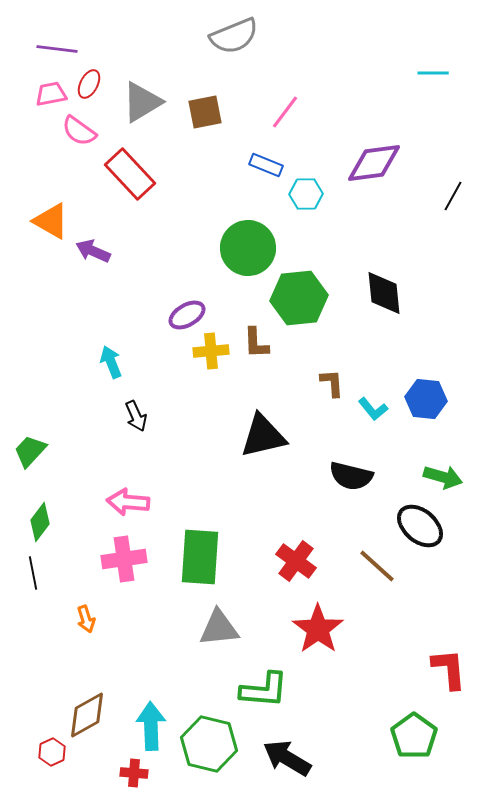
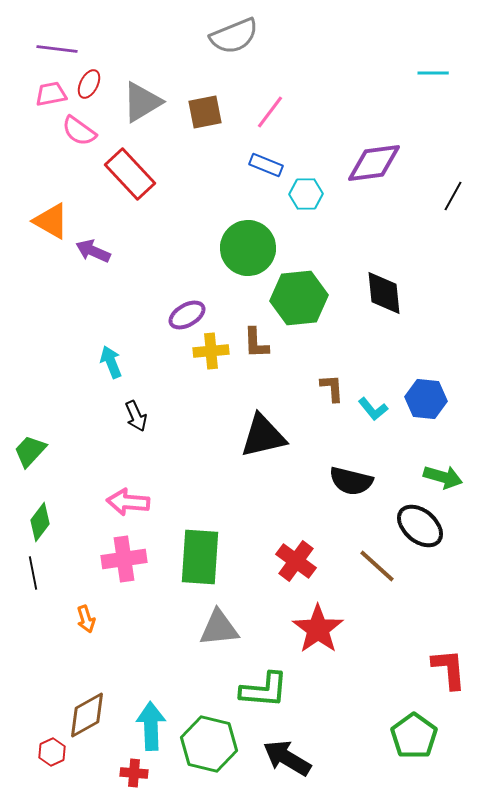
pink line at (285, 112): moved 15 px left
brown L-shape at (332, 383): moved 5 px down
black semicircle at (351, 476): moved 5 px down
